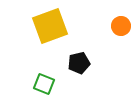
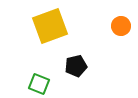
black pentagon: moved 3 px left, 3 px down
green square: moved 5 px left
